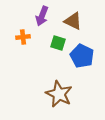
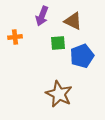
orange cross: moved 8 px left
green square: rotated 21 degrees counterclockwise
blue pentagon: rotated 25 degrees clockwise
